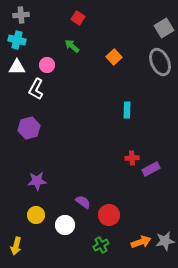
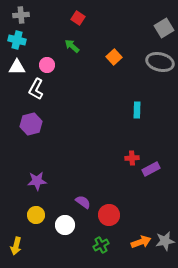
gray ellipse: rotated 52 degrees counterclockwise
cyan rectangle: moved 10 px right
purple hexagon: moved 2 px right, 4 px up
